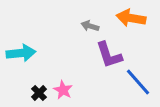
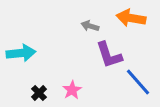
pink star: moved 9 px right; rotated 12 degrees clockwise
